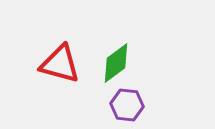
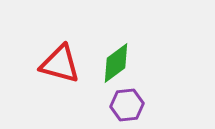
purple hexagon: rotated 12 degrees counterclockwise
